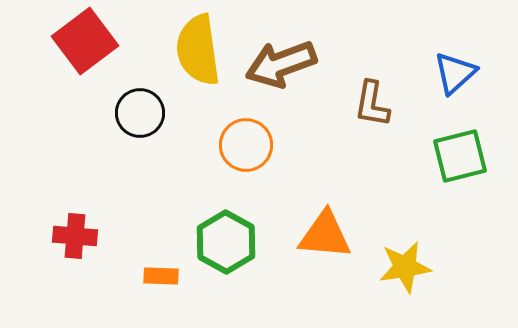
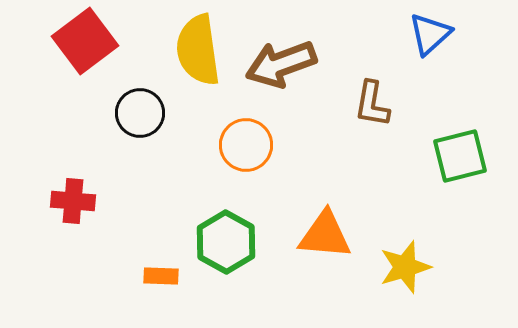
blue triangle: moved 25 px left, 39 px up
red cross: moved 2 px left, 35 px up
yellow star: rotated 8 degrees counterclockwise
